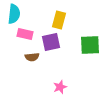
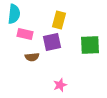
purple square: moved 1 px right
pink star: moved 2 px up
